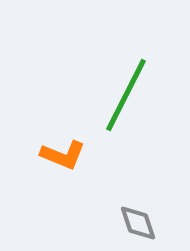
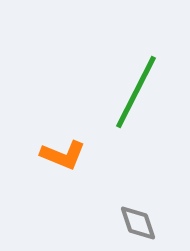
green line: moved 10 px right, 3 px up
